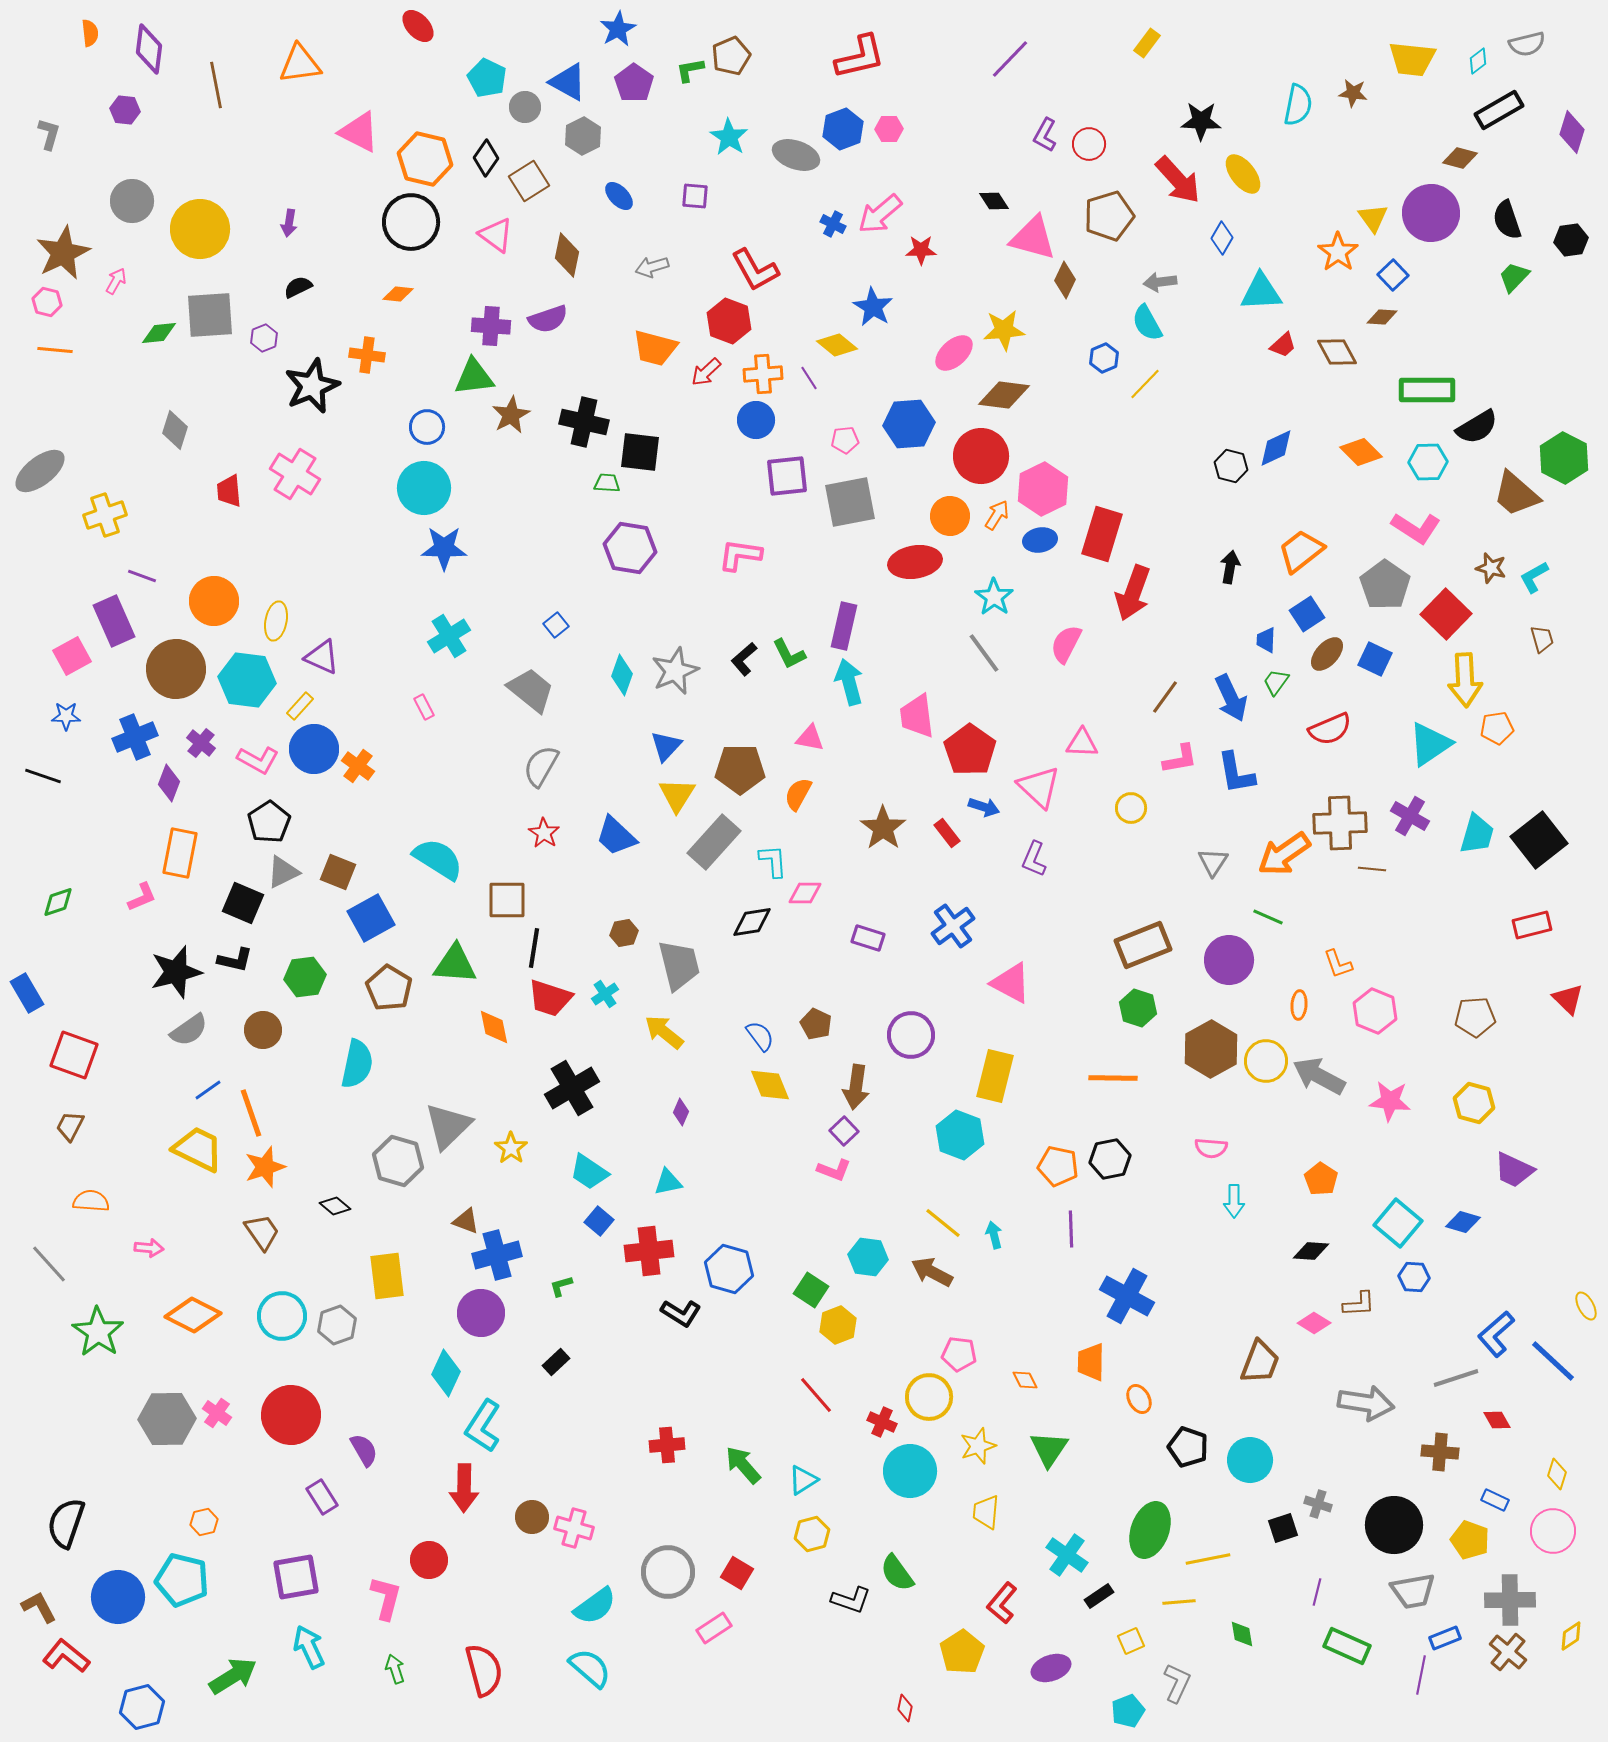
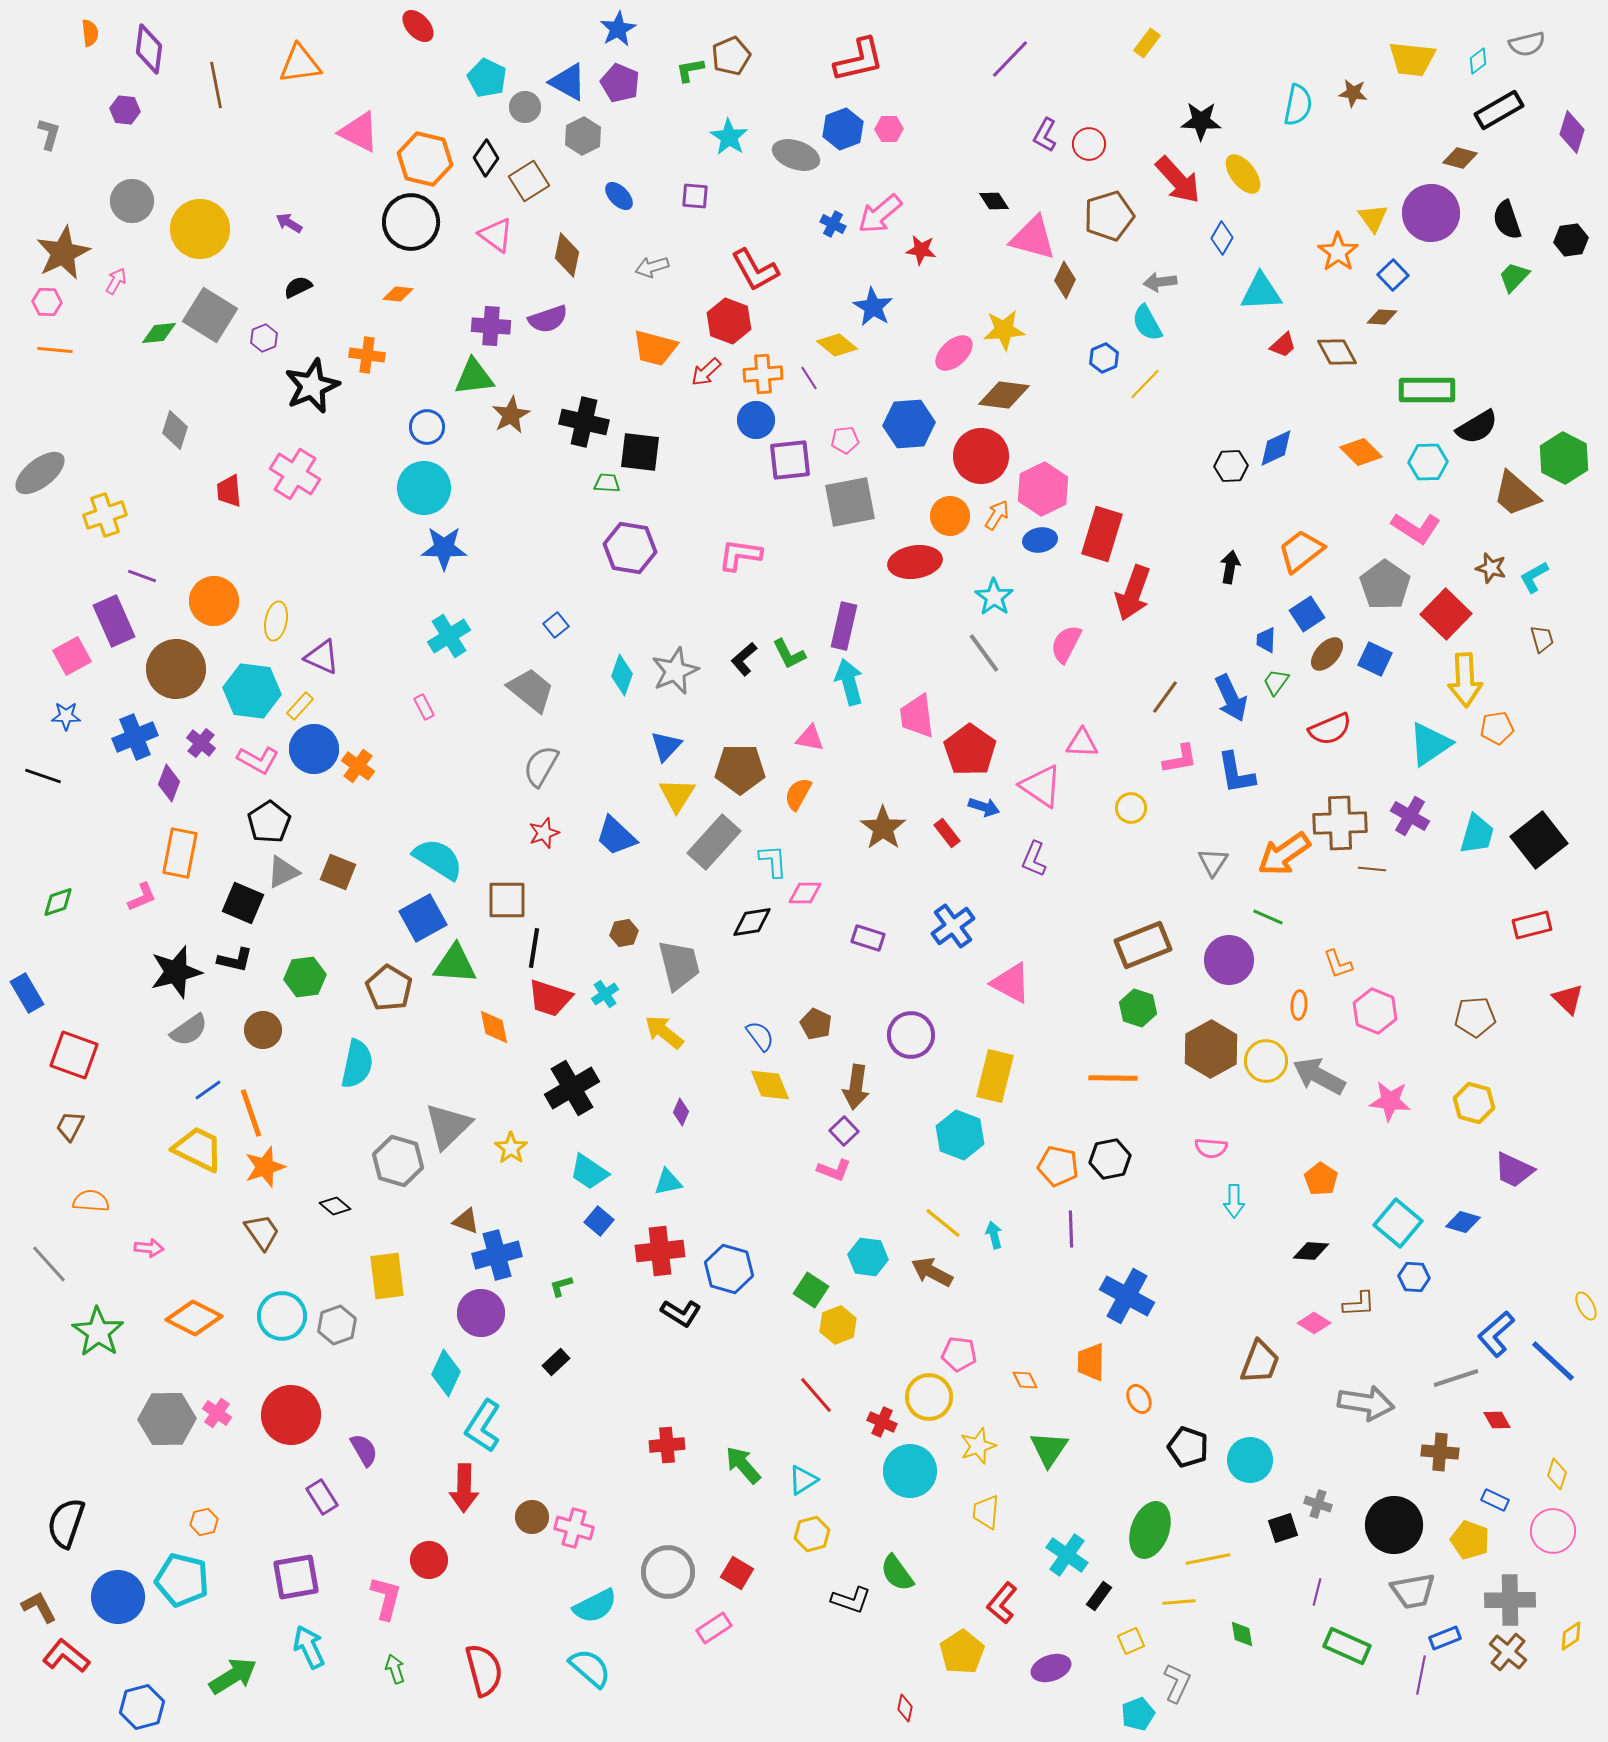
red L-shape at (860, 57): moved 1 px left, 3 px down
purple pentagon at (634, 83): moved 14 px left; rotated 12 degrees counterclockwise
purple arrow at (289, 223): rotated 112 degrees clockwise
red star at (921, 250): rotated 8 degrees clockwise
pink hexagon at (47, 302): rotated 12 degrees counterclockwise
gray square at (210, 315): rotated 36 degrees clockwise
black hexagon at (1231, 466): rotated 16 degrees counterclockwise
gray ellipse at (40, 471): moved 2 px down
purple square at (787, 476): moved 3 px right, 16 px up
cyan hexagon at (247, 680): moved 5 px right, 11 px down
pink triangle at (1039, 787): moved 2 px right, 1 px up; rotated 9 degrees counterclockwise
red star at (544, 833): rotated 20 degrees clockwise
blue square at (371, 918): moved 52 px right
red cross at (649, 1251): moved 11 px right
orange diamond at (193, 1315): moved 1 px right, 3 px down
black rectangle at (1099, 1596): rotated 20 degrees counterclockwise
cyan semicircle at (595, 1606): rotated 9 degrees clockwise
cyan pentagon at (1128, 1711): moved 10 px right, 3 px down
